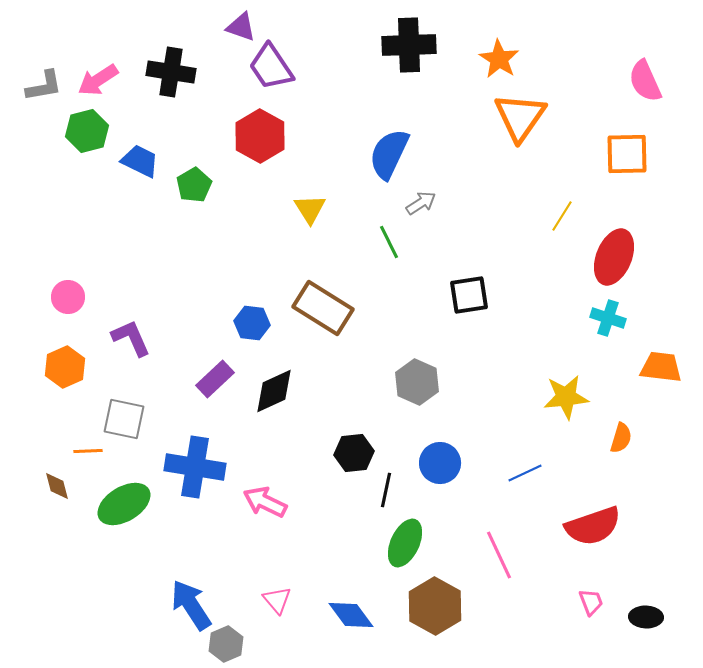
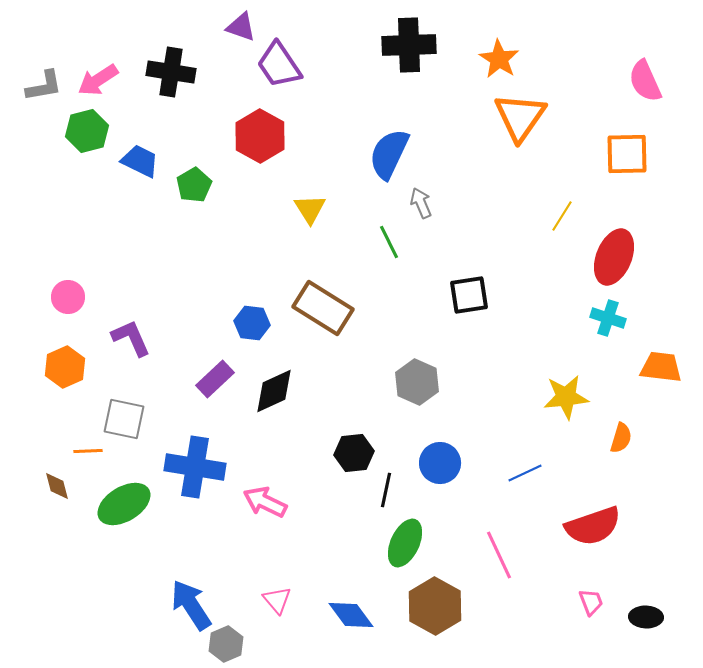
purple trapezoid at (271, 67): moved 8 px right, 2 px up
gray arrow at (421, 203): rotated 80 degrees counterclockwise
